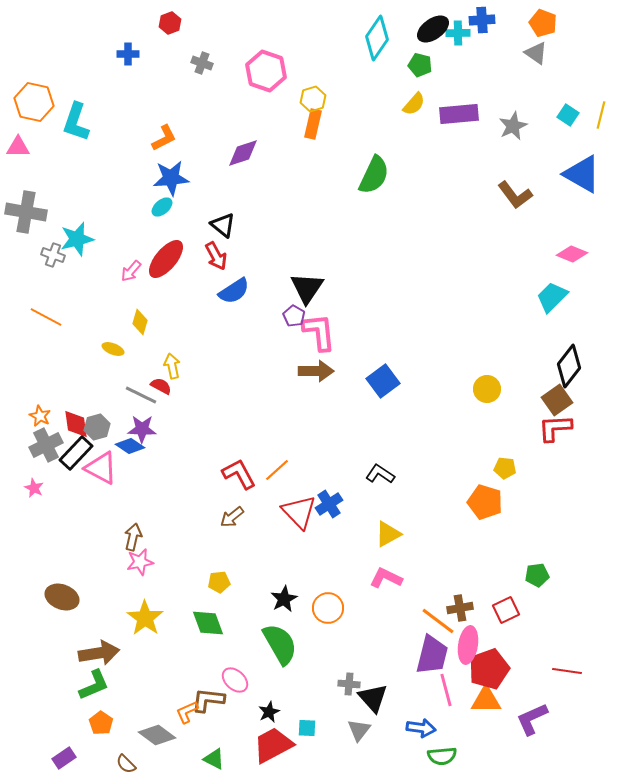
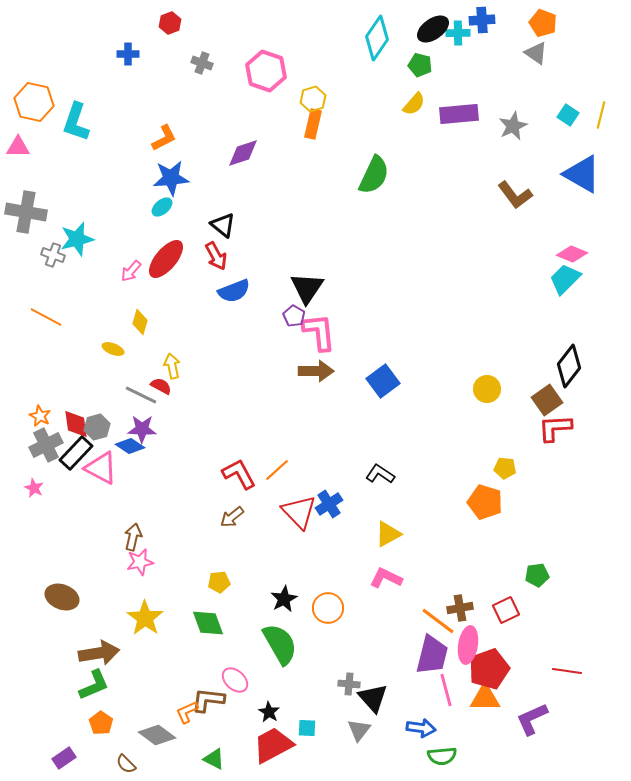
blue semicircle at (234, 291): rotated 12 degrees clockwise
cyan trapezoid at (552, 297): moved 13 px right, 18 px up
brown square at (557, 400): moved 10 px left
orange triangle at (486, 700): moved 1 px left, 2 px up
black star at (269, 712): rotated 15 degrees counterclockwise
